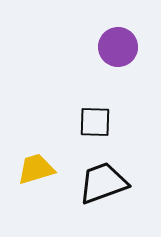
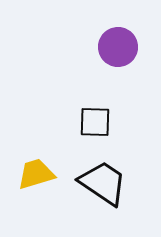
yellow trapezoid: moved 5 px down
black trapezoid: rotated 54 degrees clockwise
